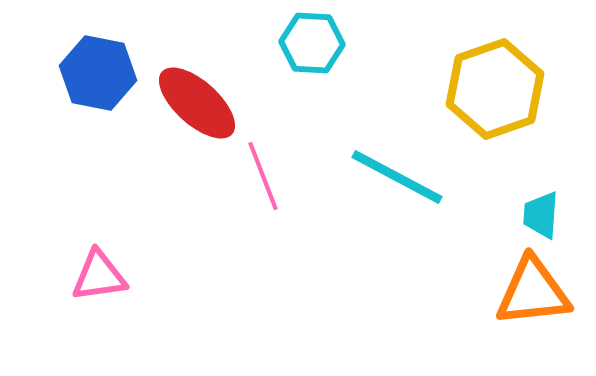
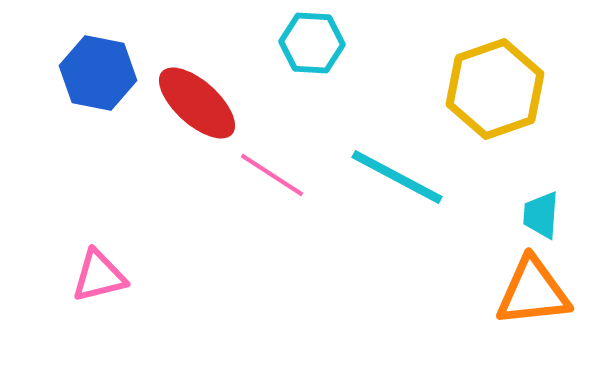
pink line: moved 9 px right, 1 px up; rotated 36 degrees counterclockwise
pink triangle: rotated 6 degrees counterclockwise
